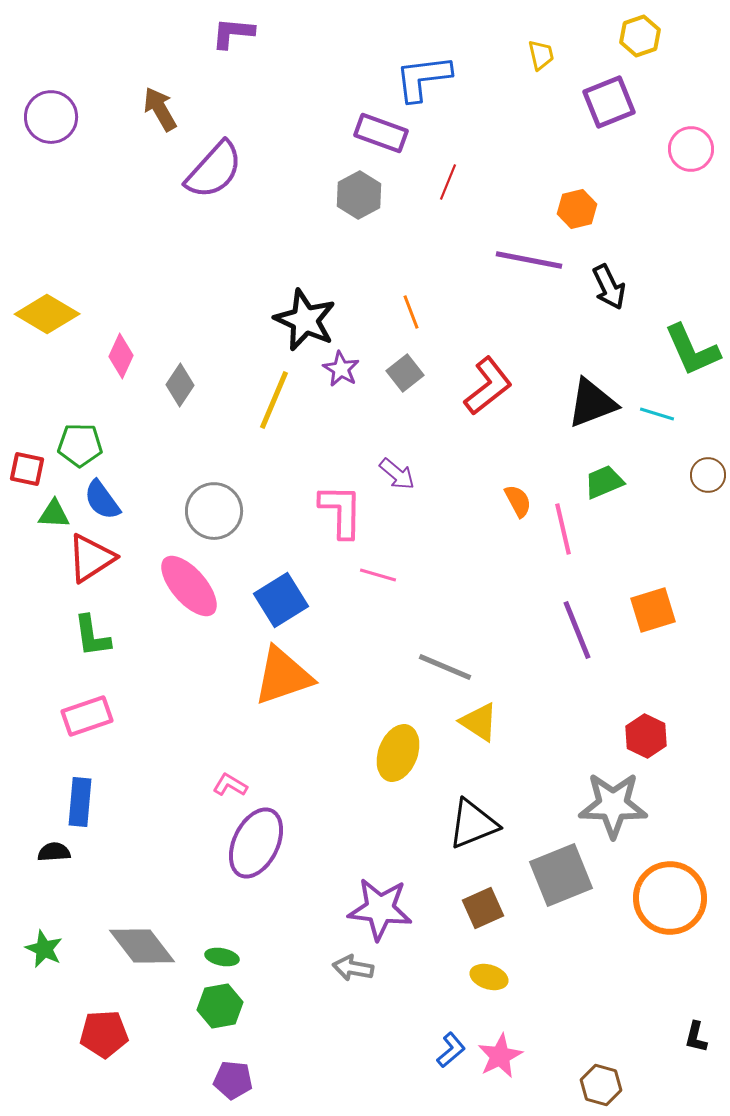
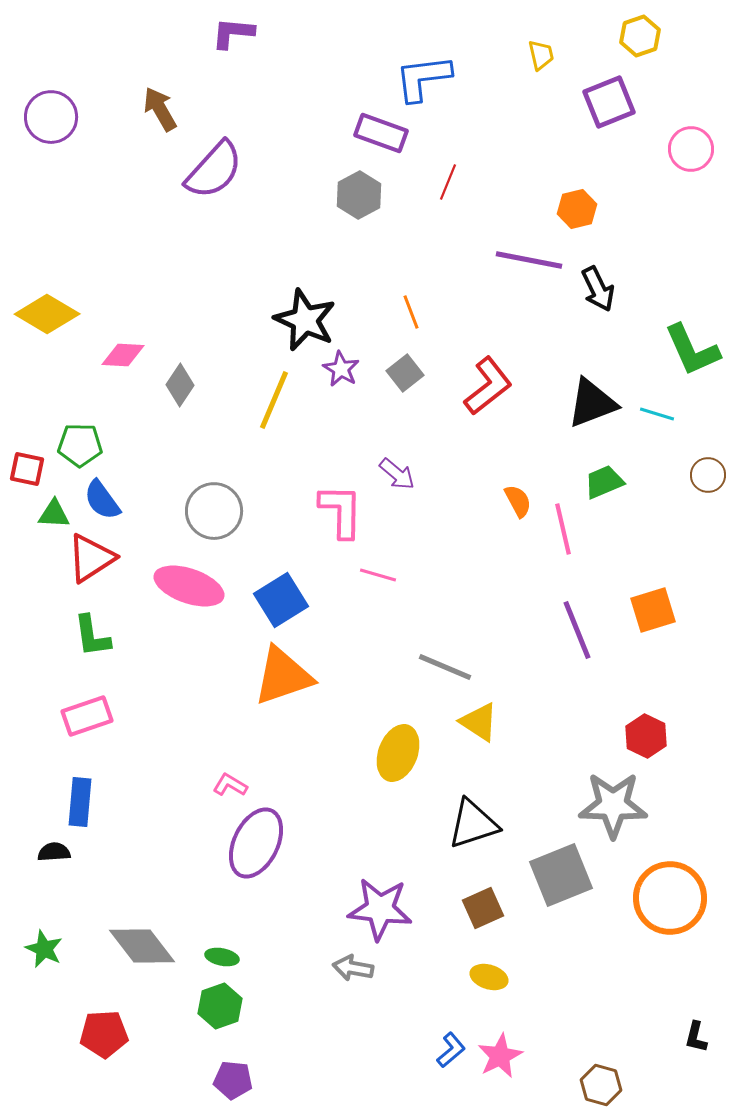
black arrow at (609, 287): moved 11 px left, 2 px down
pink diamond at (121, 356): moved 2 px right, 1 px up; rotated 69 degrees clockwise
pink ellipse at (189, 586): rotated 30 degrees counterclockwise
black triangle at (473, 824): rotated 4 degrees clockwise
green hexagon at (220, 1006): rotated 9 degrees counterclockwise
